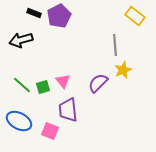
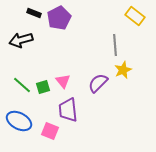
purple pentagon: moved 2 px down
